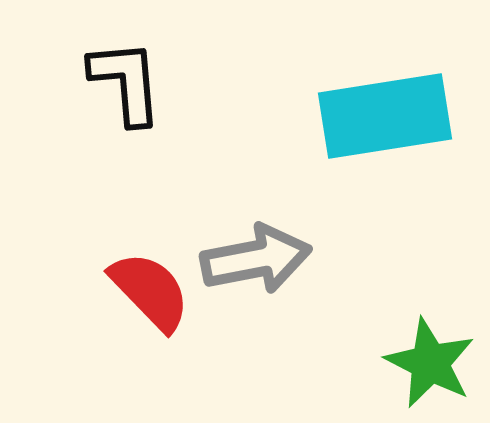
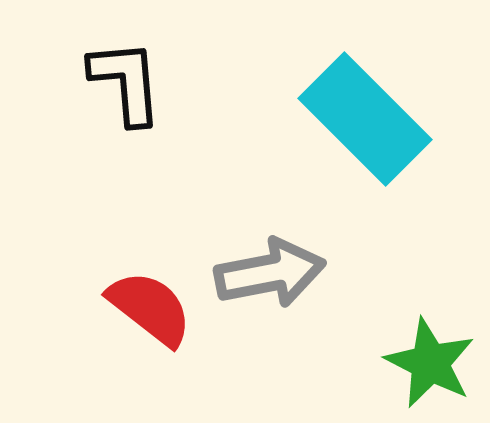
cyan rectangle: moved 20 px left, 3 px down; rotated 54 degrees clockwise
gray arrow: moved 14 px right, 14 px down
red semicircle: moved 17 px down; rotated 8 degrees counterclockwise
